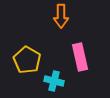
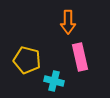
orange arrow: moved 7 px right, 6 px down
yellow pentagon: rotated 16 degrees counterclockwise
